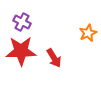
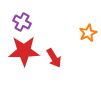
red star: moved 3 px right
